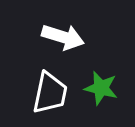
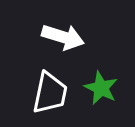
green star: rotated 12 degrees clockwise
